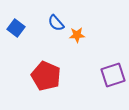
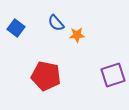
red pentagon: rotated 12 degrees counterclockwise
